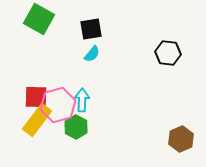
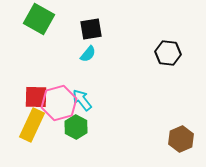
cyan semicircle: moved 4 px left
cyan arrow: rotated 40 degrees counterclockwise
pink hexagon: moved 1 px right, 2 px up
yellow rectangle: moved 5 px left, 5 px down; rotated 12 degrees counterclockwise
